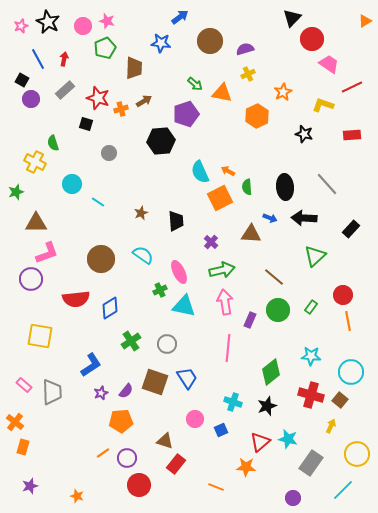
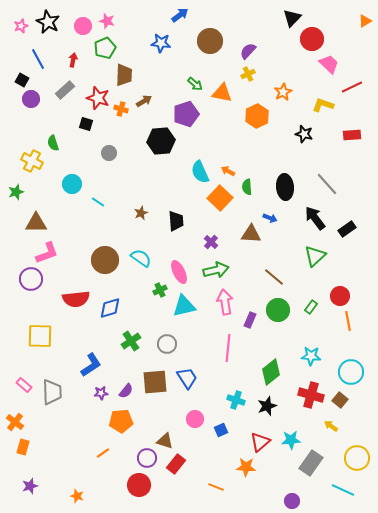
blue arrow at (180, 17): moved 2 px up
purple semicircle at (245, 49): moved 3 px right, 2 px down; rotated 30 degrees counterclockwise
red arrow at (64, 59): moved 9 px right, 1 px down
pink trapezoid at (329, 64): rotated 10 degrees clockwise
brown trapezoid at (134, 68): moved 10 px left, 7 px down
orange cross at (121, 109): rotated 32 degrees clockwise
yellow cross at (35, 162): moved 3 px left, 1 px up
orange square at (220, 198): rotated 20 degrees counterclockwise
black arrow at (304, 218): moved 11 px right; rotated 50 degrees clockwise
black rectangle at (351, 229): moved 4 px left; rotated 12 degrees clockwise
cyan semicircle at (143, 255): moved 2 px left, 3 px down
brown circle at (101, 259): moved 4 px right, 1 px down
green arrow at (222, 270): moved 6 px left
red circle at (343, 295): moved 3 px left, 1 px down
cyan triangle at (184, 306): rotated 25 degrees counterclockwise
blue diamond at (110, 308): rotated 15 degrees clockwise
yellow square at (40, 336): rotated 8 degrees counterclockwise
brown square at (155, 382): rotated 24 degrees counterclockwise
purple star at (101, 393): rotated 16 degrees clockwise
cyan cross at (233, 402): moved 3 px right, 2 px up
yellow arrow at (331, 426): rotated 80 degrees counterclockwise
cyan star at (288, 439): moved 3 px right, 1 px down; rotated 18 degrees counterclockwise
yellow circle at (357, 454): moved 4 px down
purple circle at (127, 458): moved 20 px right
cyan line at (343, 490): rotated 70 degrees clockwise
purple circle at (293, 498): moved 1 px left, 3 px down
